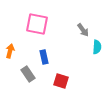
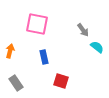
cyan semicircle: rotated 56 degrees counterclockwise
gray rectangle: moved 12 px left, 9 px down
